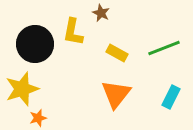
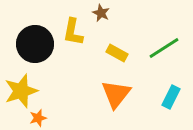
green line: rotated 12 degrees counterclockwise
yellow star: moved 1 px left, 2 px down
